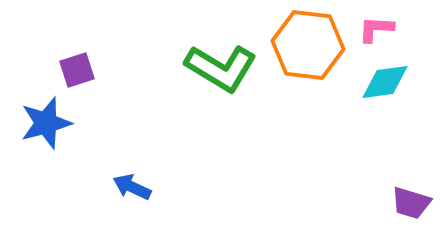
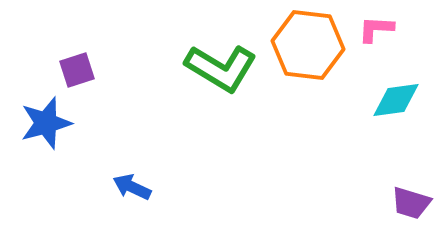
cyan diamond: moved 11 px right, 18 px down
